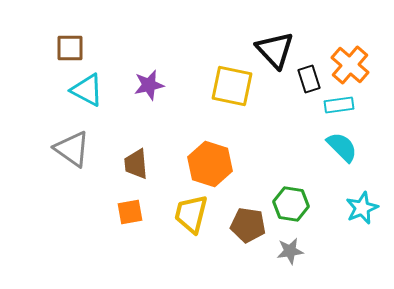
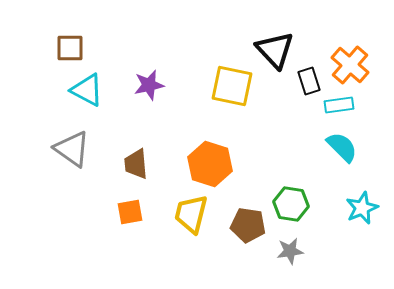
black rectangle: moved 2 px down
